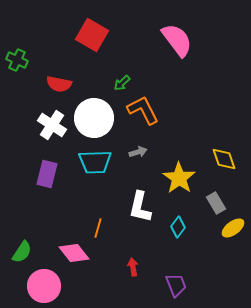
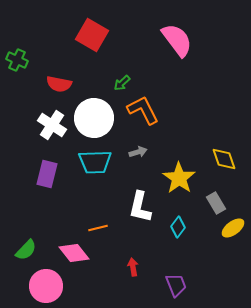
orange line: rotated 60 degrees clockwise
green semicircle: moved 4 px right, 2 px up; rotated 10 degrees clockwise
pink circle: moved 2 px right
